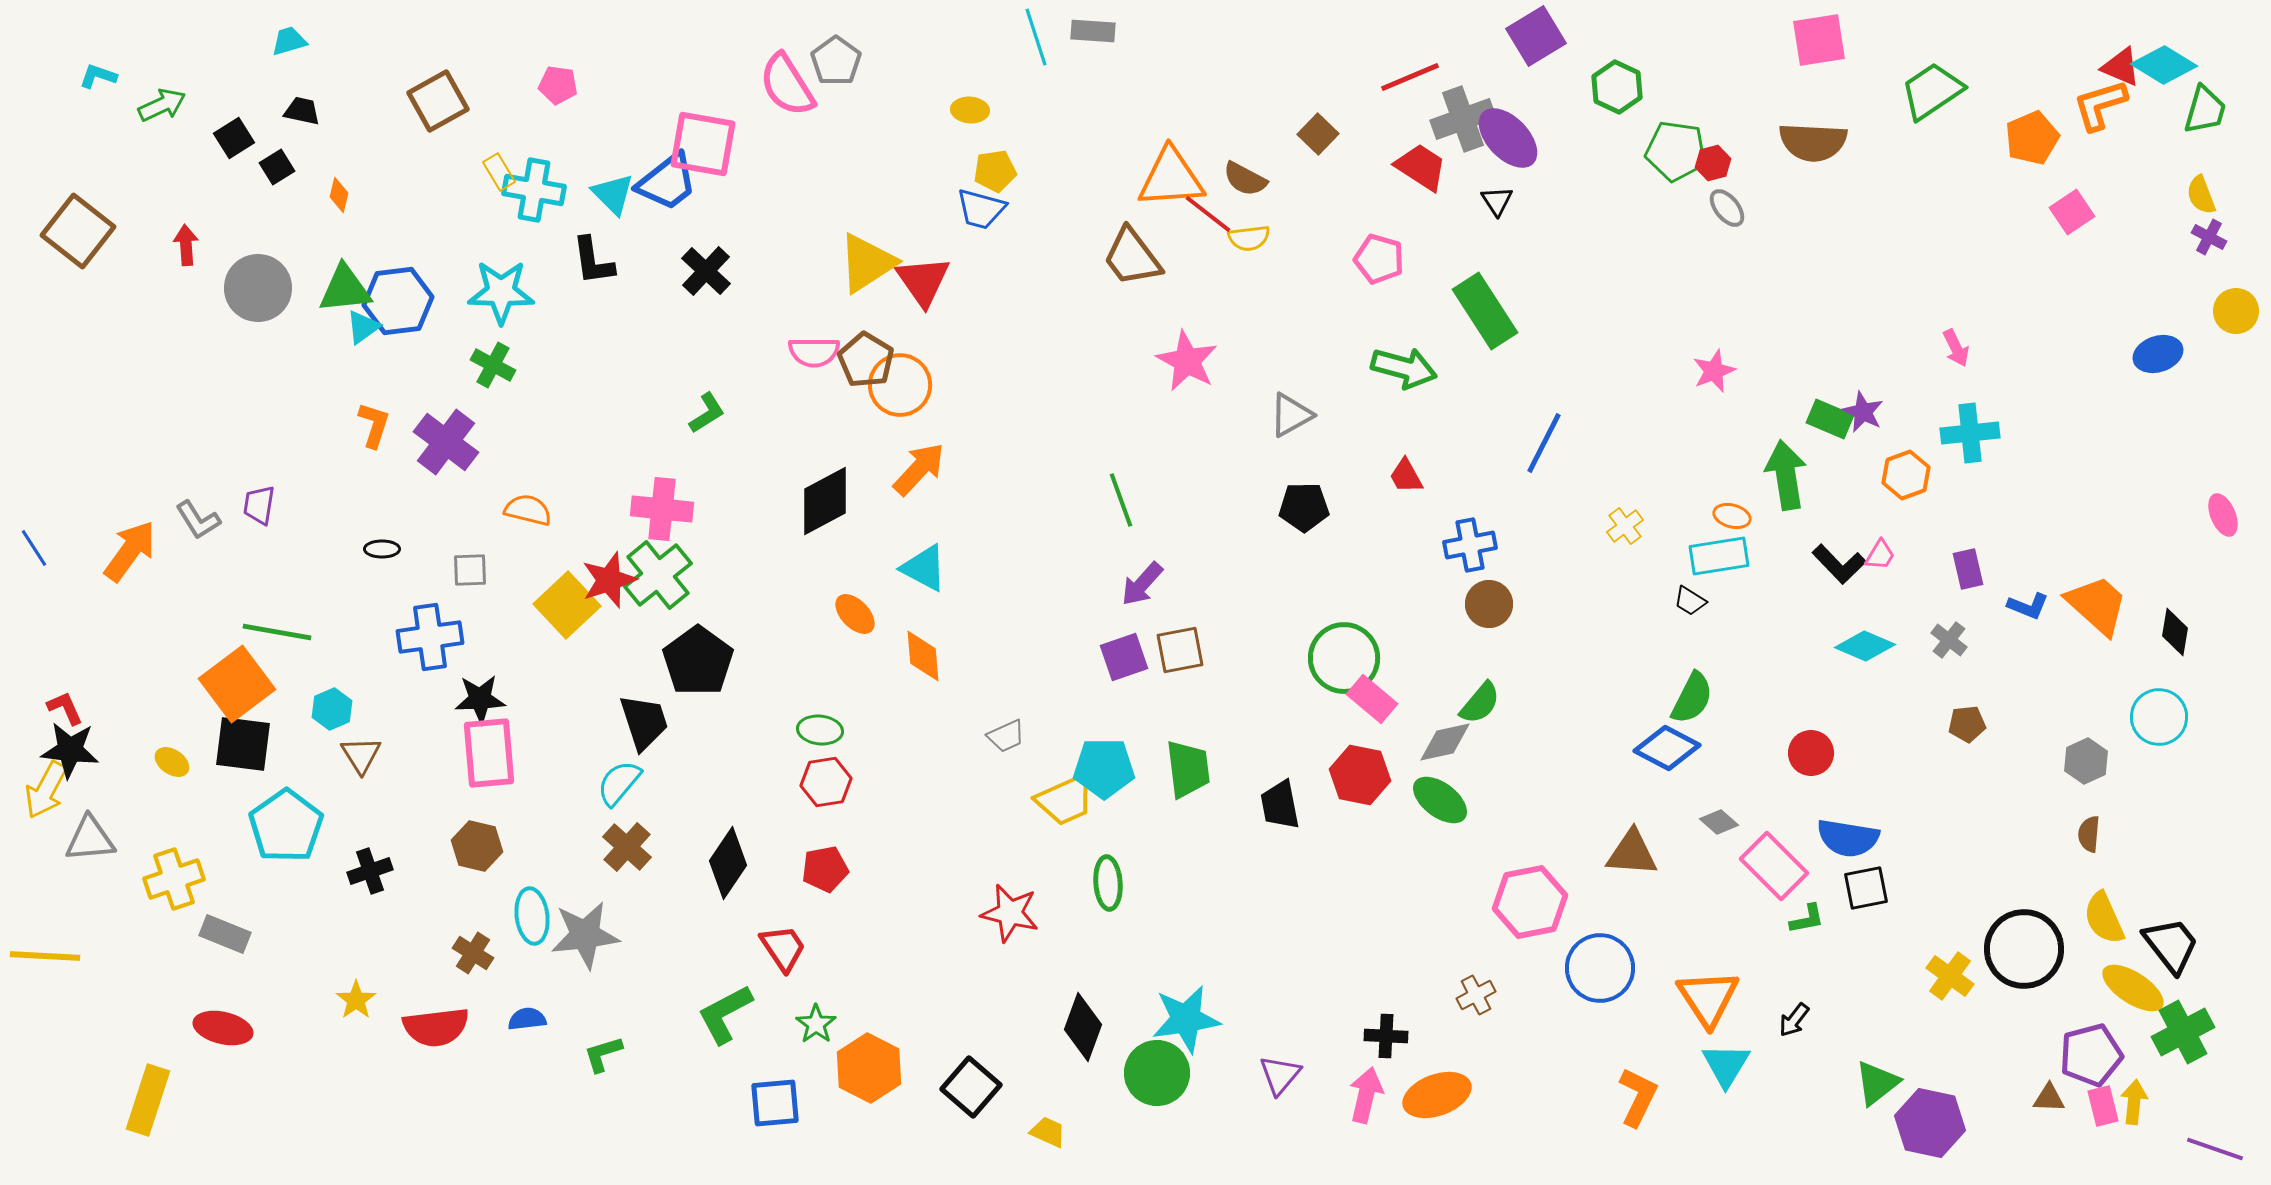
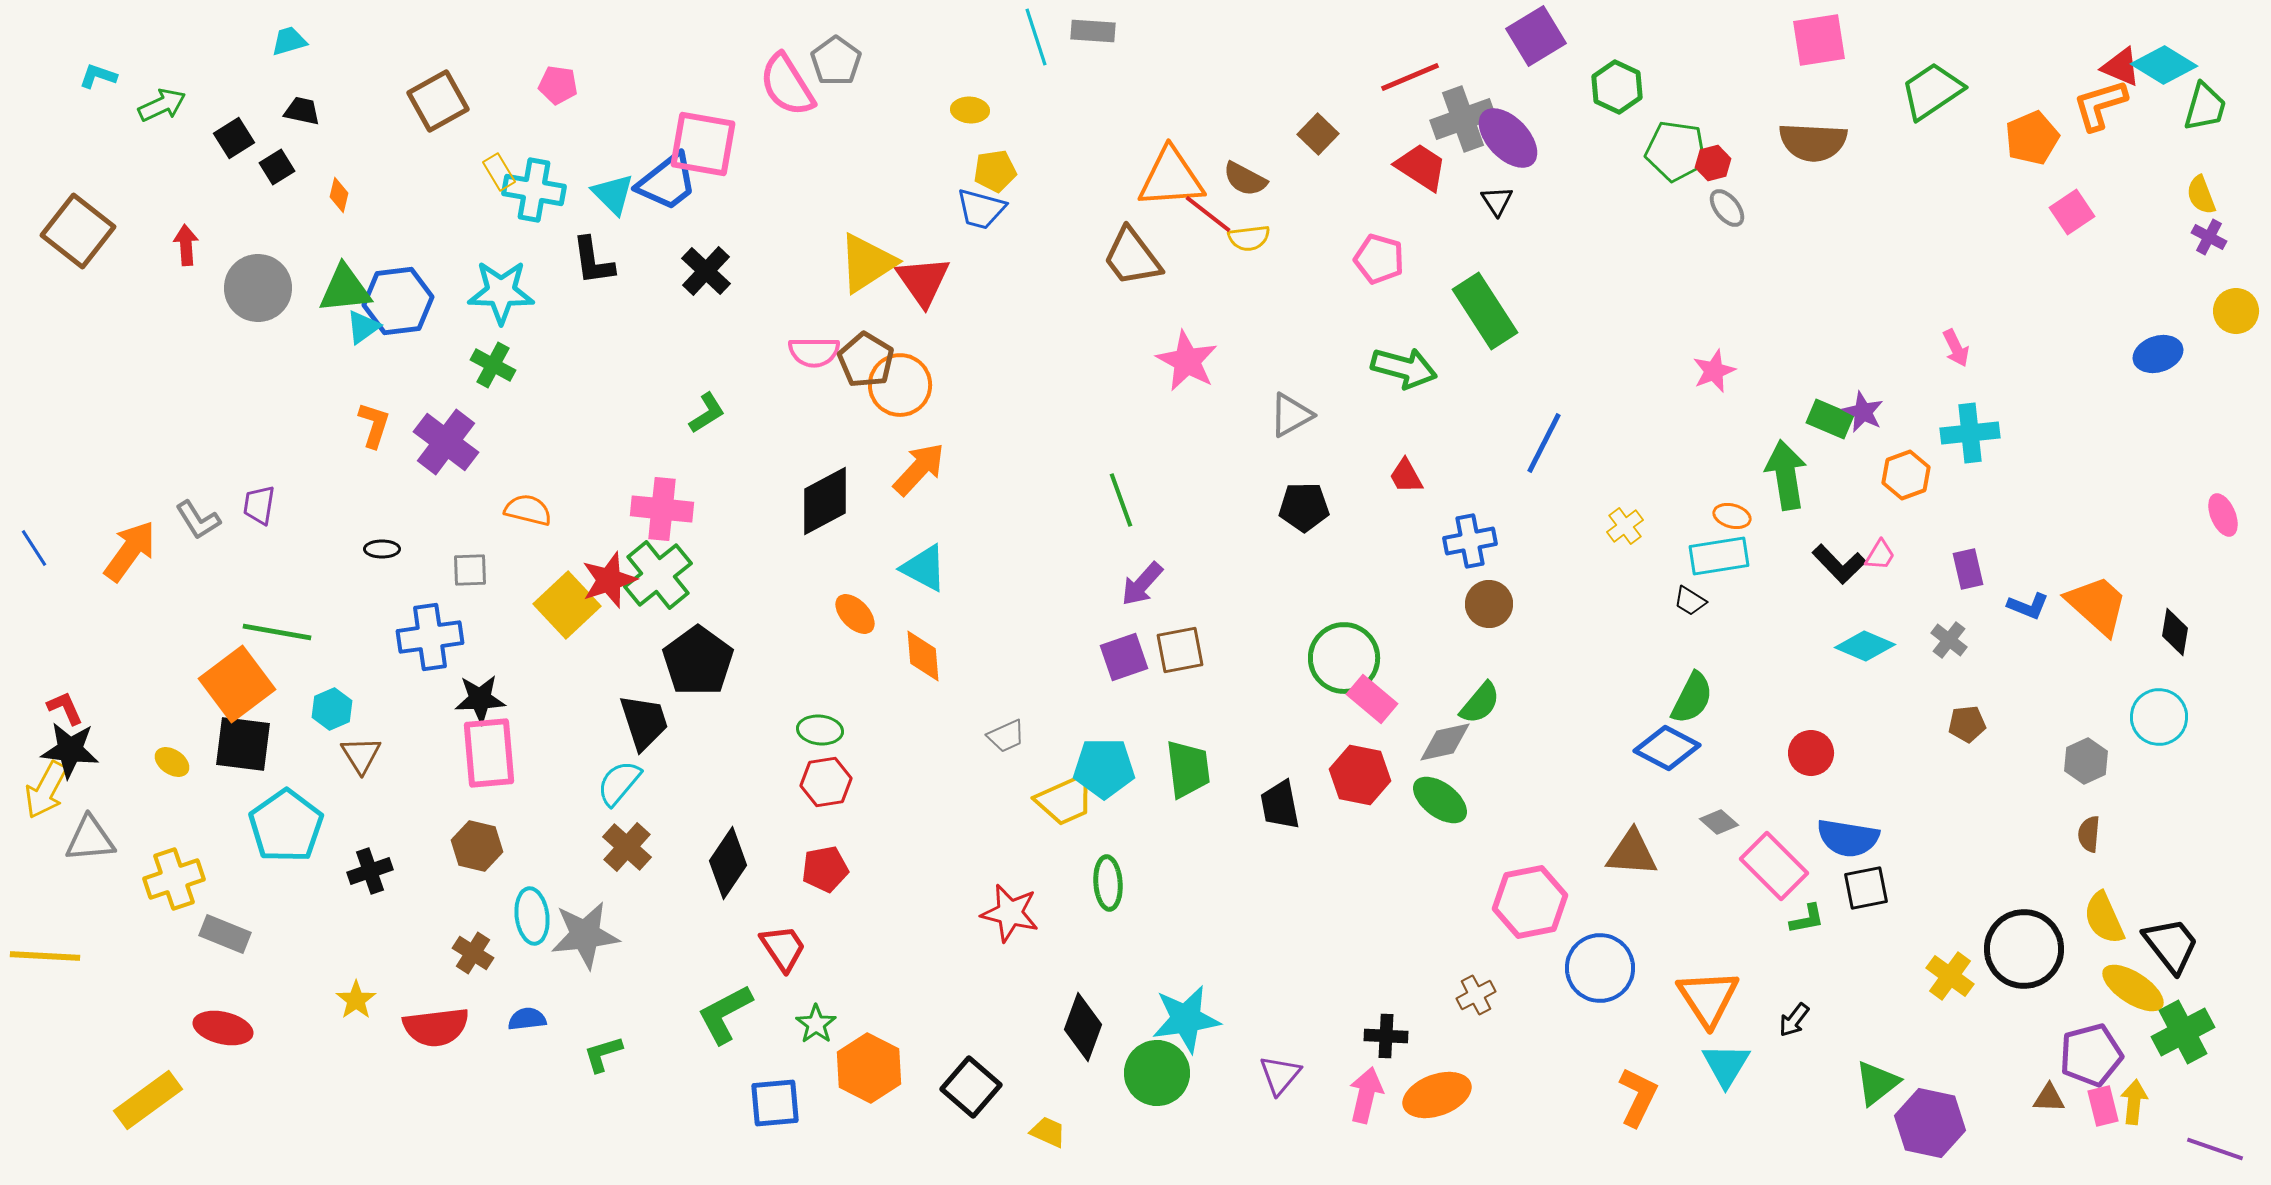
green trapezoid at (2205, 110): moved 3 px up
blue cross at (1470, 545): moved 4 px up
yellow rectangle at (148, 1100): rotated 36 degrees clockwise
